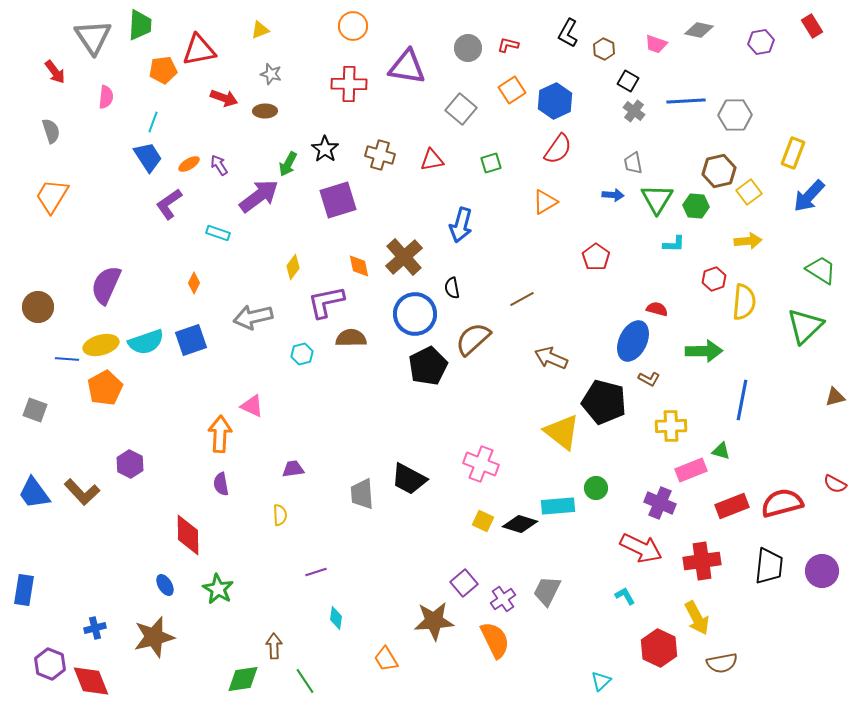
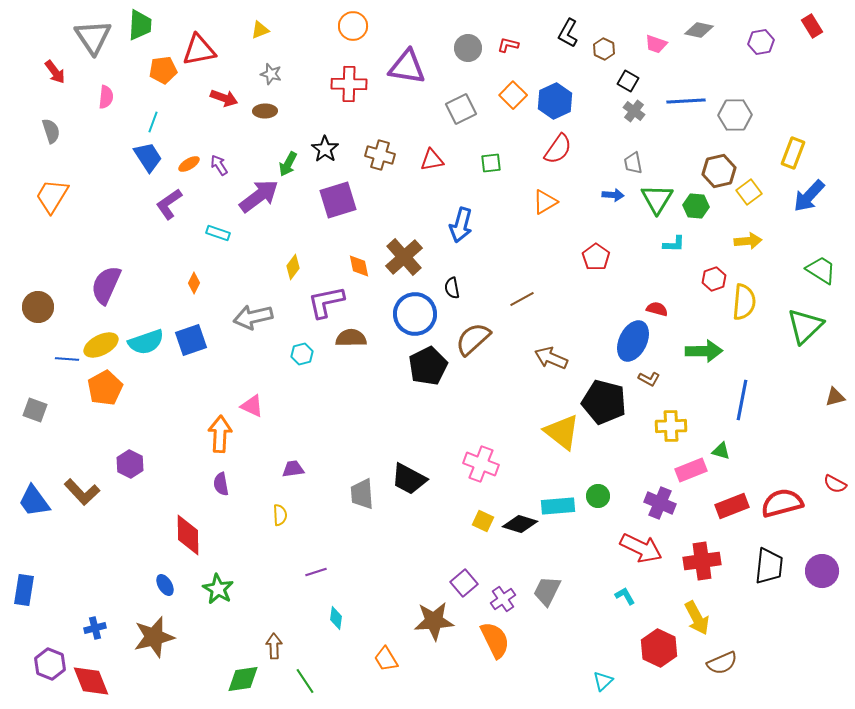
orange square at (512, 90): moved 1 px right, 5 px down; rotated 12 degrees counterclockwise
gray square at (461, 109): rotated 24 degrees clockwise
green square at (491, 163): rotated 10 degrees clockwise
yellow ellipse at (101, 345): rotated 12 degrees counterclockwise
green circle at (596, 488): moved 2 px right, 8 px down
blue trapezoid at (34, 493): moved 8 px down
brown semicircle at (722, 663): rotated 12 degrees counterclockwise
cyan triangle at (601, 681): moved 2 px right
